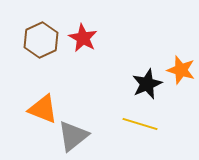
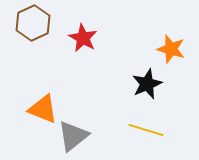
brown hexagon: moved 8 px left, 17 px up
orange star: moved 10 px left, 21 px up
yellow line: moved 6 px right, 6 px down
